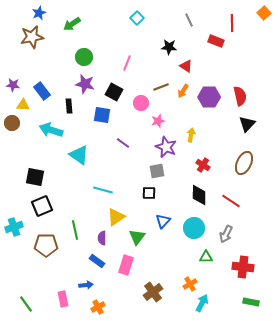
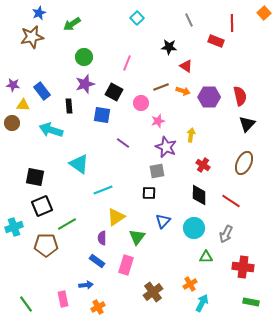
purple star at (85, 84): rotated 30 degrees counterclockwise
orange arrow at (183, 91): rotated 104 degrees counterclockwise
cyan triangle at (79, 155): moved 9 px down
cyan line at (103, 190): rotated 36 degrees counterclockwise
green line at (75, 230): moved 8 px left, 6 px up; rotated 72 degrees clockwise
